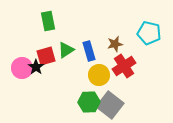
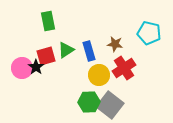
brown star: rotated 21 degrees clockwise
red cross: moved 2 px down
